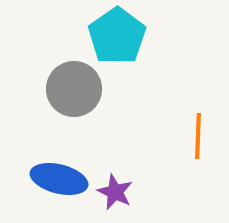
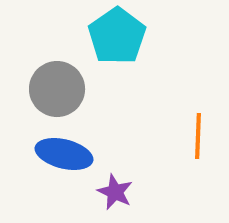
gray circle: moved 17 px left
blue ellipse: moved 5 px right, 25 px up
